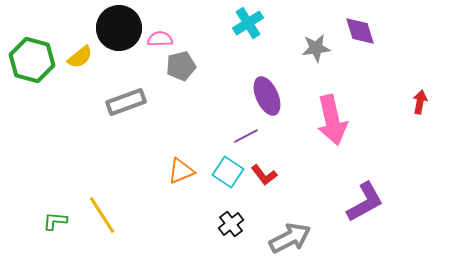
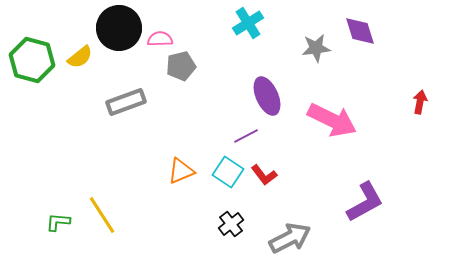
pink arrow: rotated 51 degrees counterclockwise
green L-shape: moved 3 px right, 1 px down
